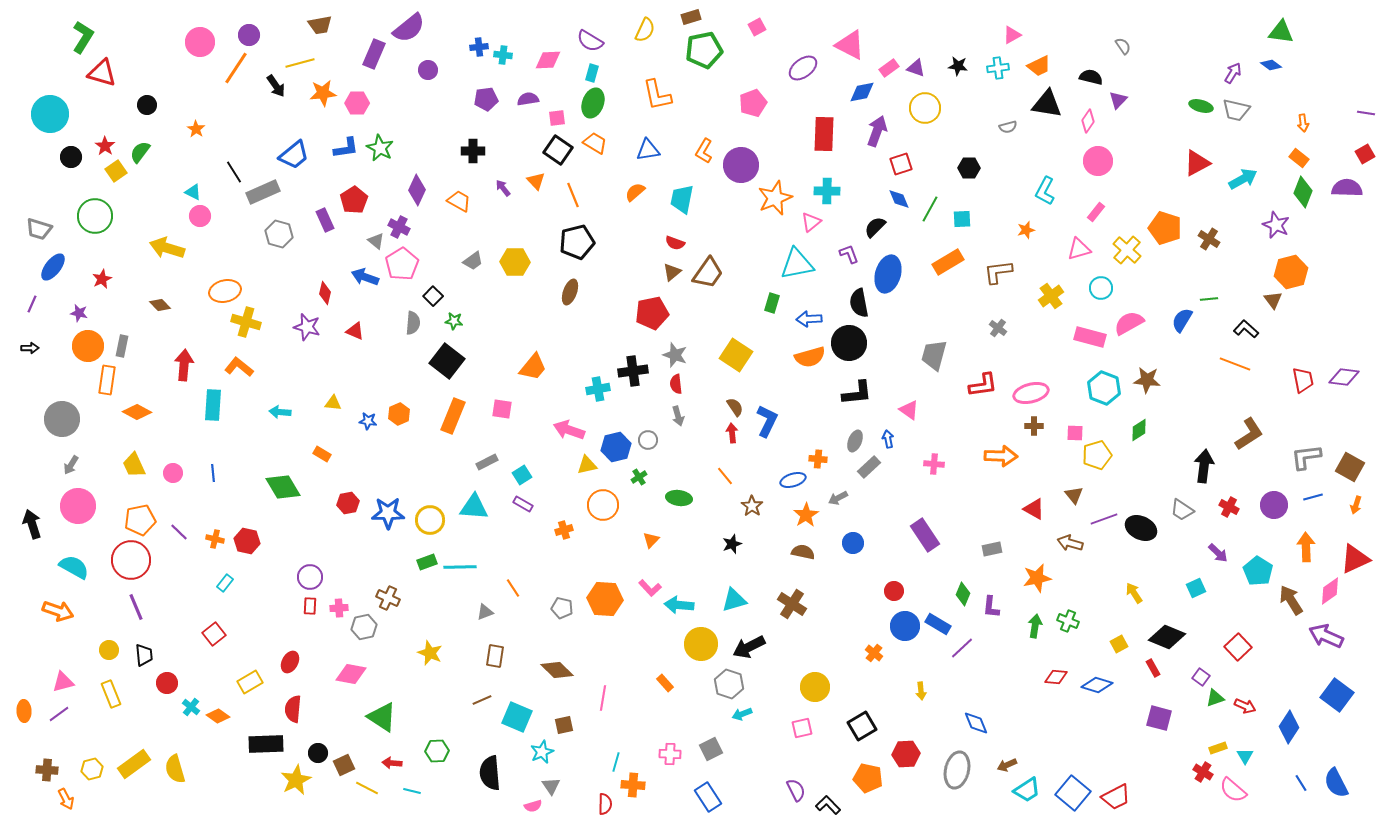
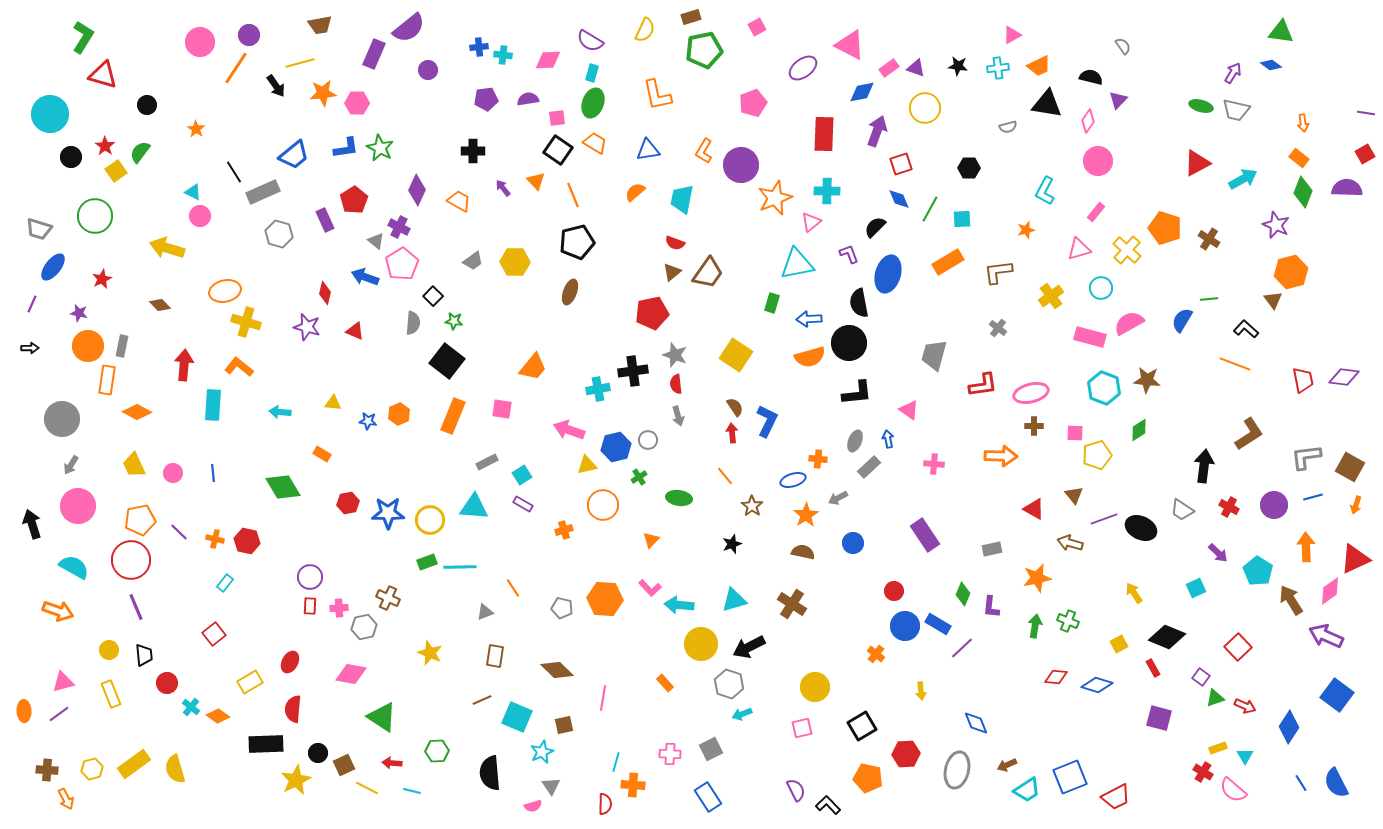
red triangle at (102, 73): moved 1 px right, 2 px down
orange cross at (874, 653): moved 2 px right, 1 px down
blue square at (1073, 793): moved 3 px left, 16 px up; rotated 28 degrees clockwise
